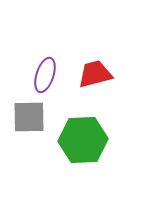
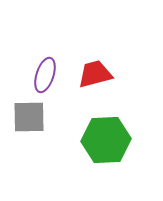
green hexagon: moved 23 px right
